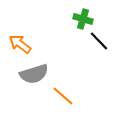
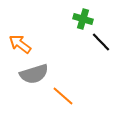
black line: moved 2 px right, 1 px down
